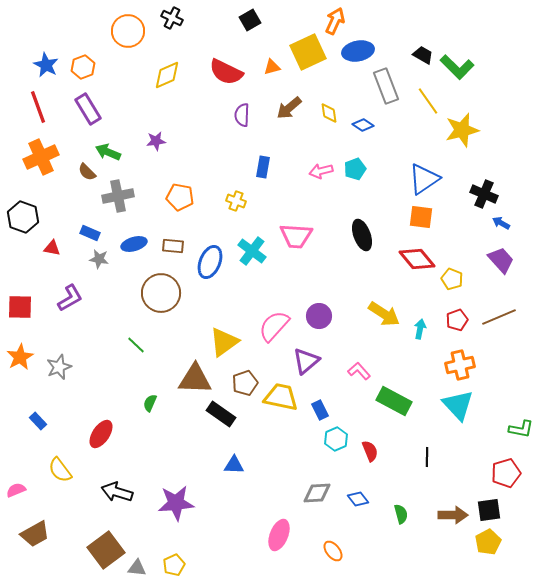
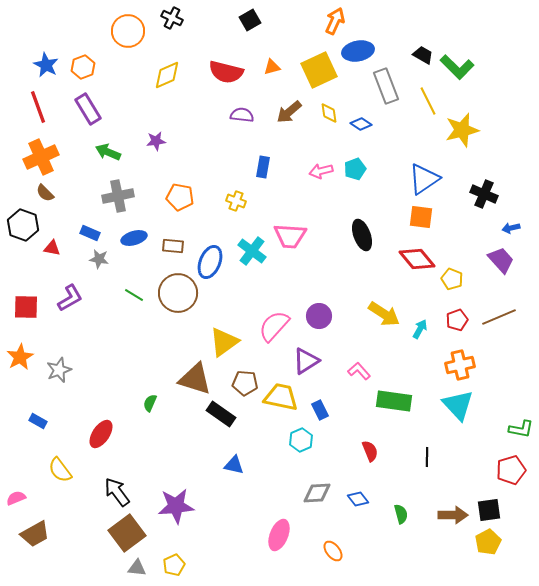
yellow square at (308, 52): moved 11 px right, 18 px down
red semicircle at (226, 72): rotated 12 degrees counterclockwise
yellow line at (428, 101): rotated 8 degrees clockwise
brown arrow at (289, 108): moved 4 px down
purple semicircle at (242, 115): rotated 95 degrees clockwise
blue diamond at (363, 125): moved 2 px left, 1 px up
brown semicircle at (87, 172): moved 42 px left, 21 px down
black hexagon at (23, 217): moved 8 px down
blue arrow at (501, 223): moved 10 px right, 5 px down; rotated 42 degrees counterclockwise
pink trapezoid at (296, 236): moved 6 px left
blue ellipse at (134, 244): moved 6 px up
brown circle at (161, 293): moved 17 px right
red square at (20, 307): moved 6 px right
cyan arrow at (420, 329): rotated 18 degrees clockwise
green line at (136, 345): moved 2 px left, 50 px up; rotated 12 degrees counterclockwise
purple triangle at (306, 361): rotated 8 degrees clockwise
gray star at (59, 367): moved 3 px down
brown triangle at (195, 379): rotated 15 degrees clockwise
brown pentagon at (245, 383): rotated 25 degrees clockwise
green rectangle at (394, 401): rotated 20 degrees counterclockwise
blue rectangle at (38, 421): rotated 18 degrees counterclockwise
cyan hexagon at (336, 439): moved 35 px left, 1 px down
blue triangle at (234, 465): rotated 10 degrees clockwise
red pentagon at (506, 473): moved 5 px right, 3 px up
pink semicircle at (16, 490): moved 8 px down
black arrow at (117, 492): rotated 36 degrees clockwise
purple star at (176, 503): moved 3 px down
brown square at (106, 550): moved 21 px right, 17 px up
